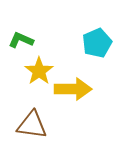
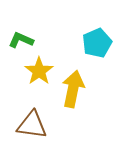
yellow arrow: rotated 78 degrees counterclockwise
